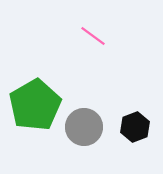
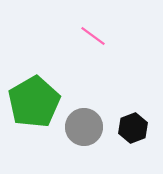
green pentagon: moved 1 px left, 3 px up
black hexagon: moved 2 px left, 1 px down
